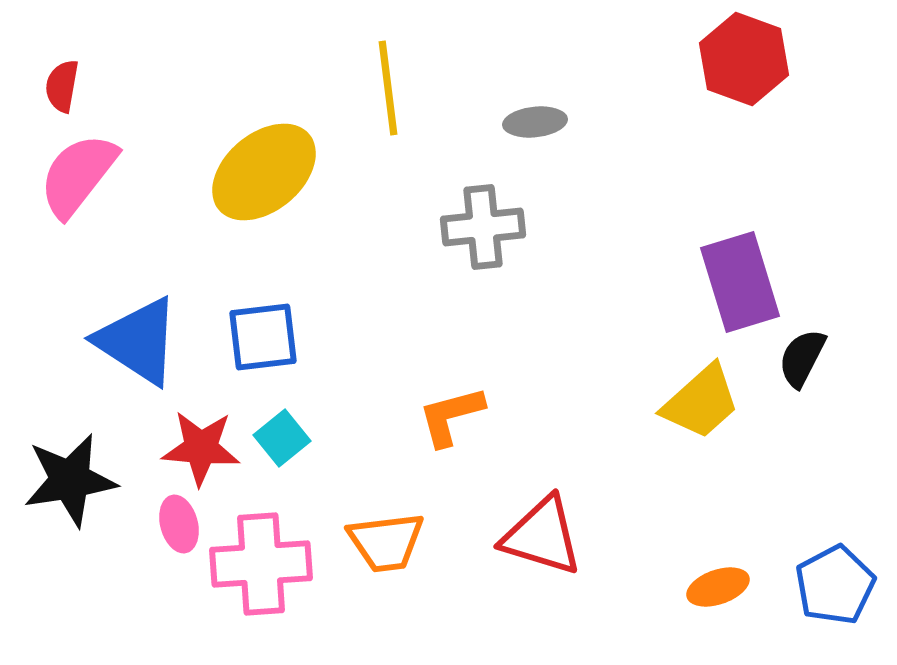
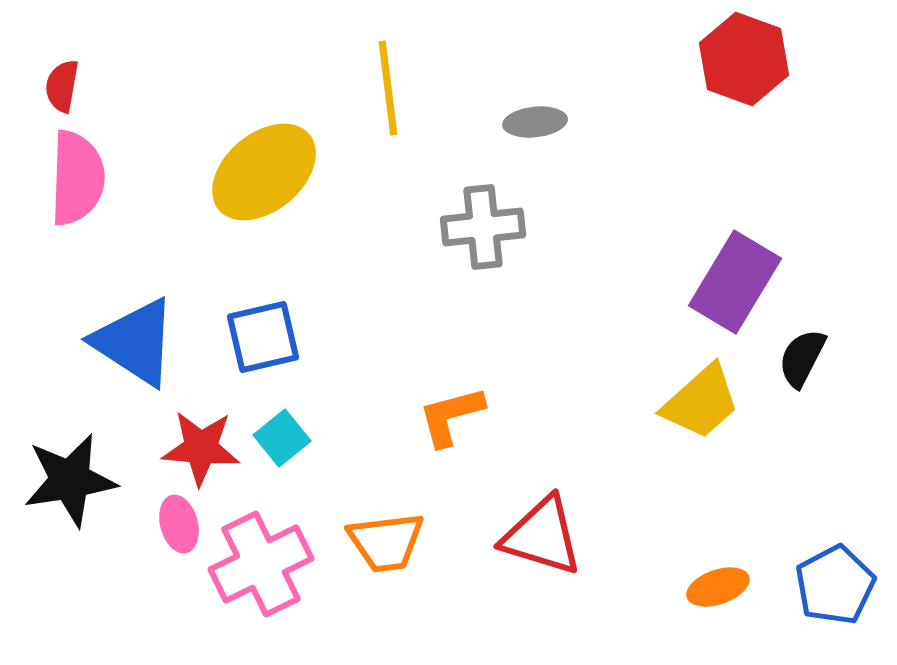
pink semicircle: moved 1 px left, 3 px down; rotated 144 degrees clockwise
purple rectangle: moved 5 px left; rotated 48 degrees clockwise
blue square: rotated 6 degrees counterclockwise
blue triangle: moved 3 px left, 1 px down
pink cross: rotated 22 degrees counterclockwise
